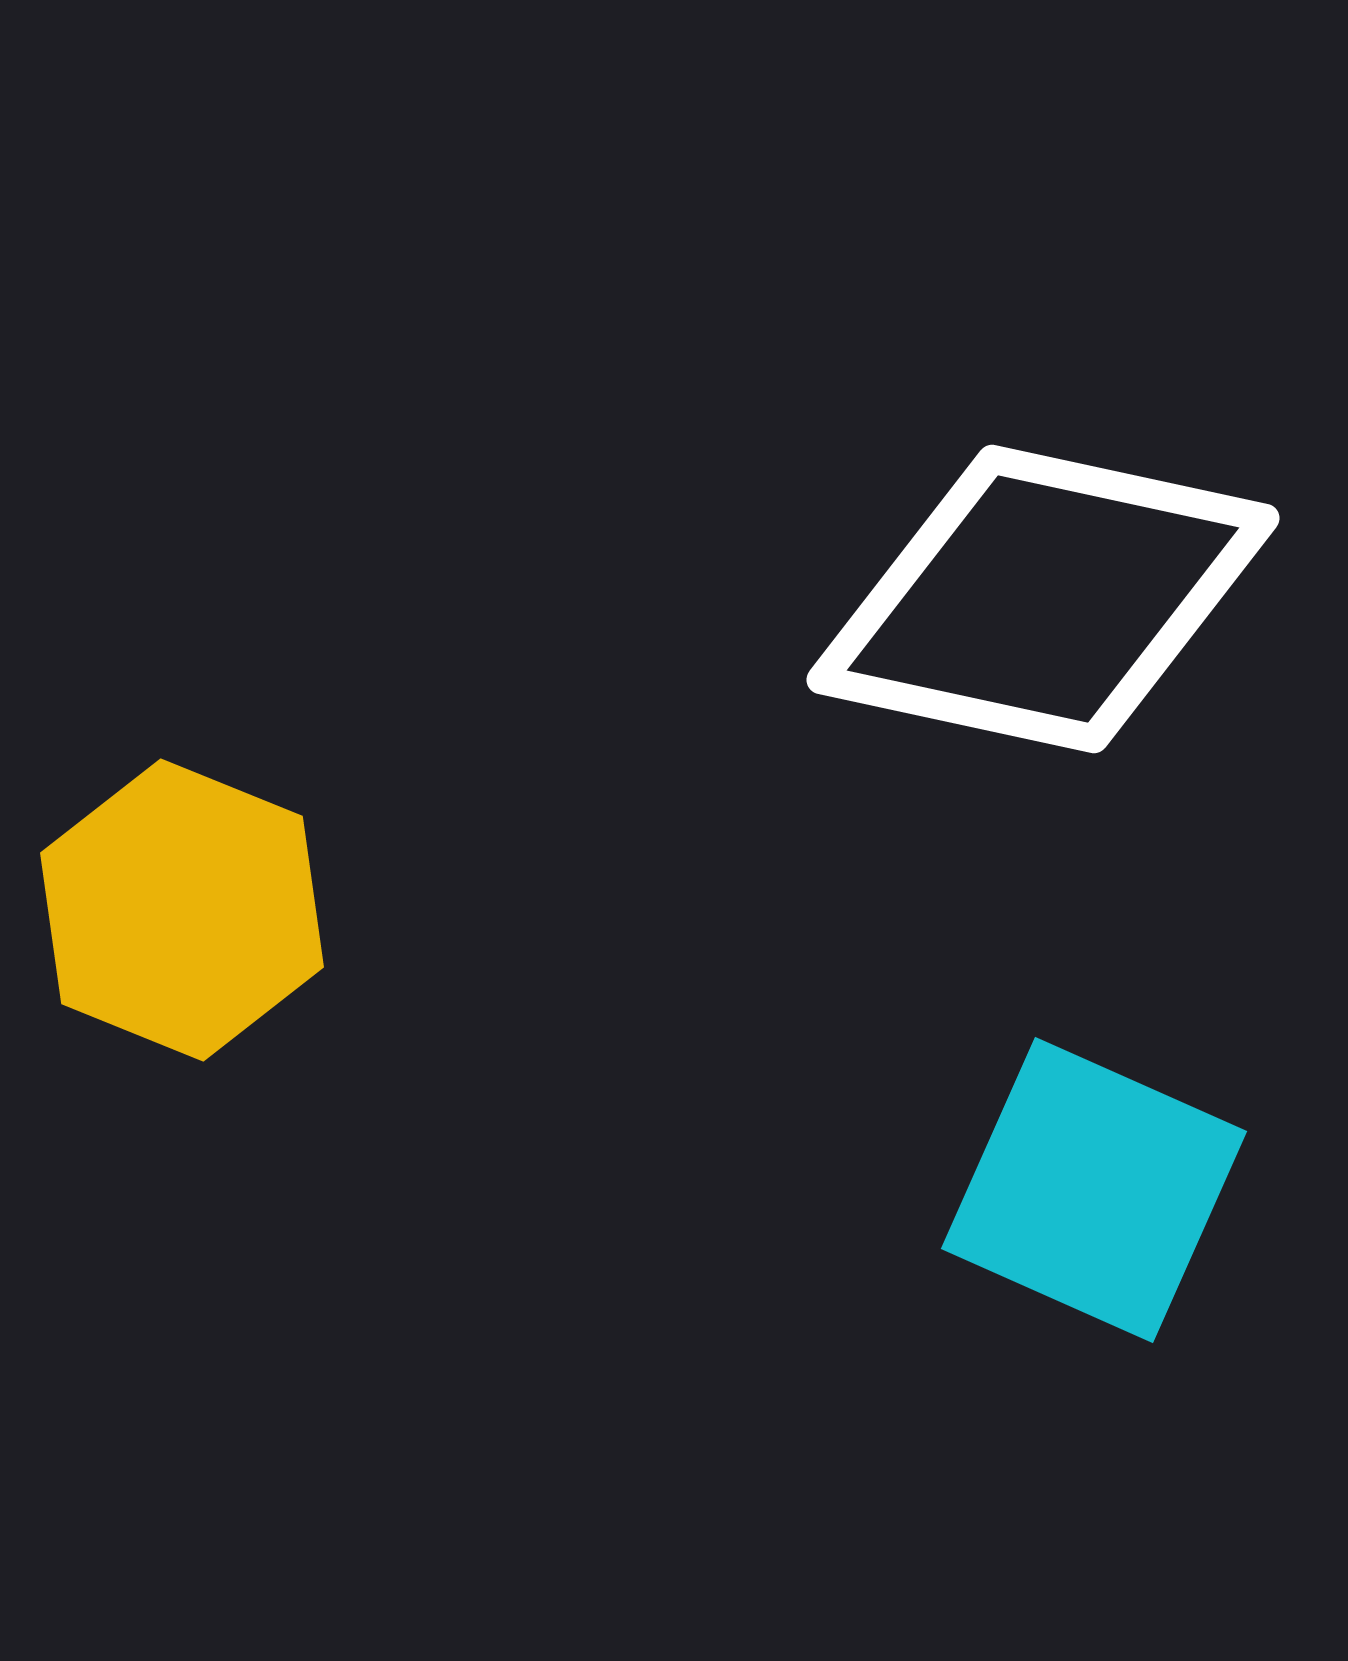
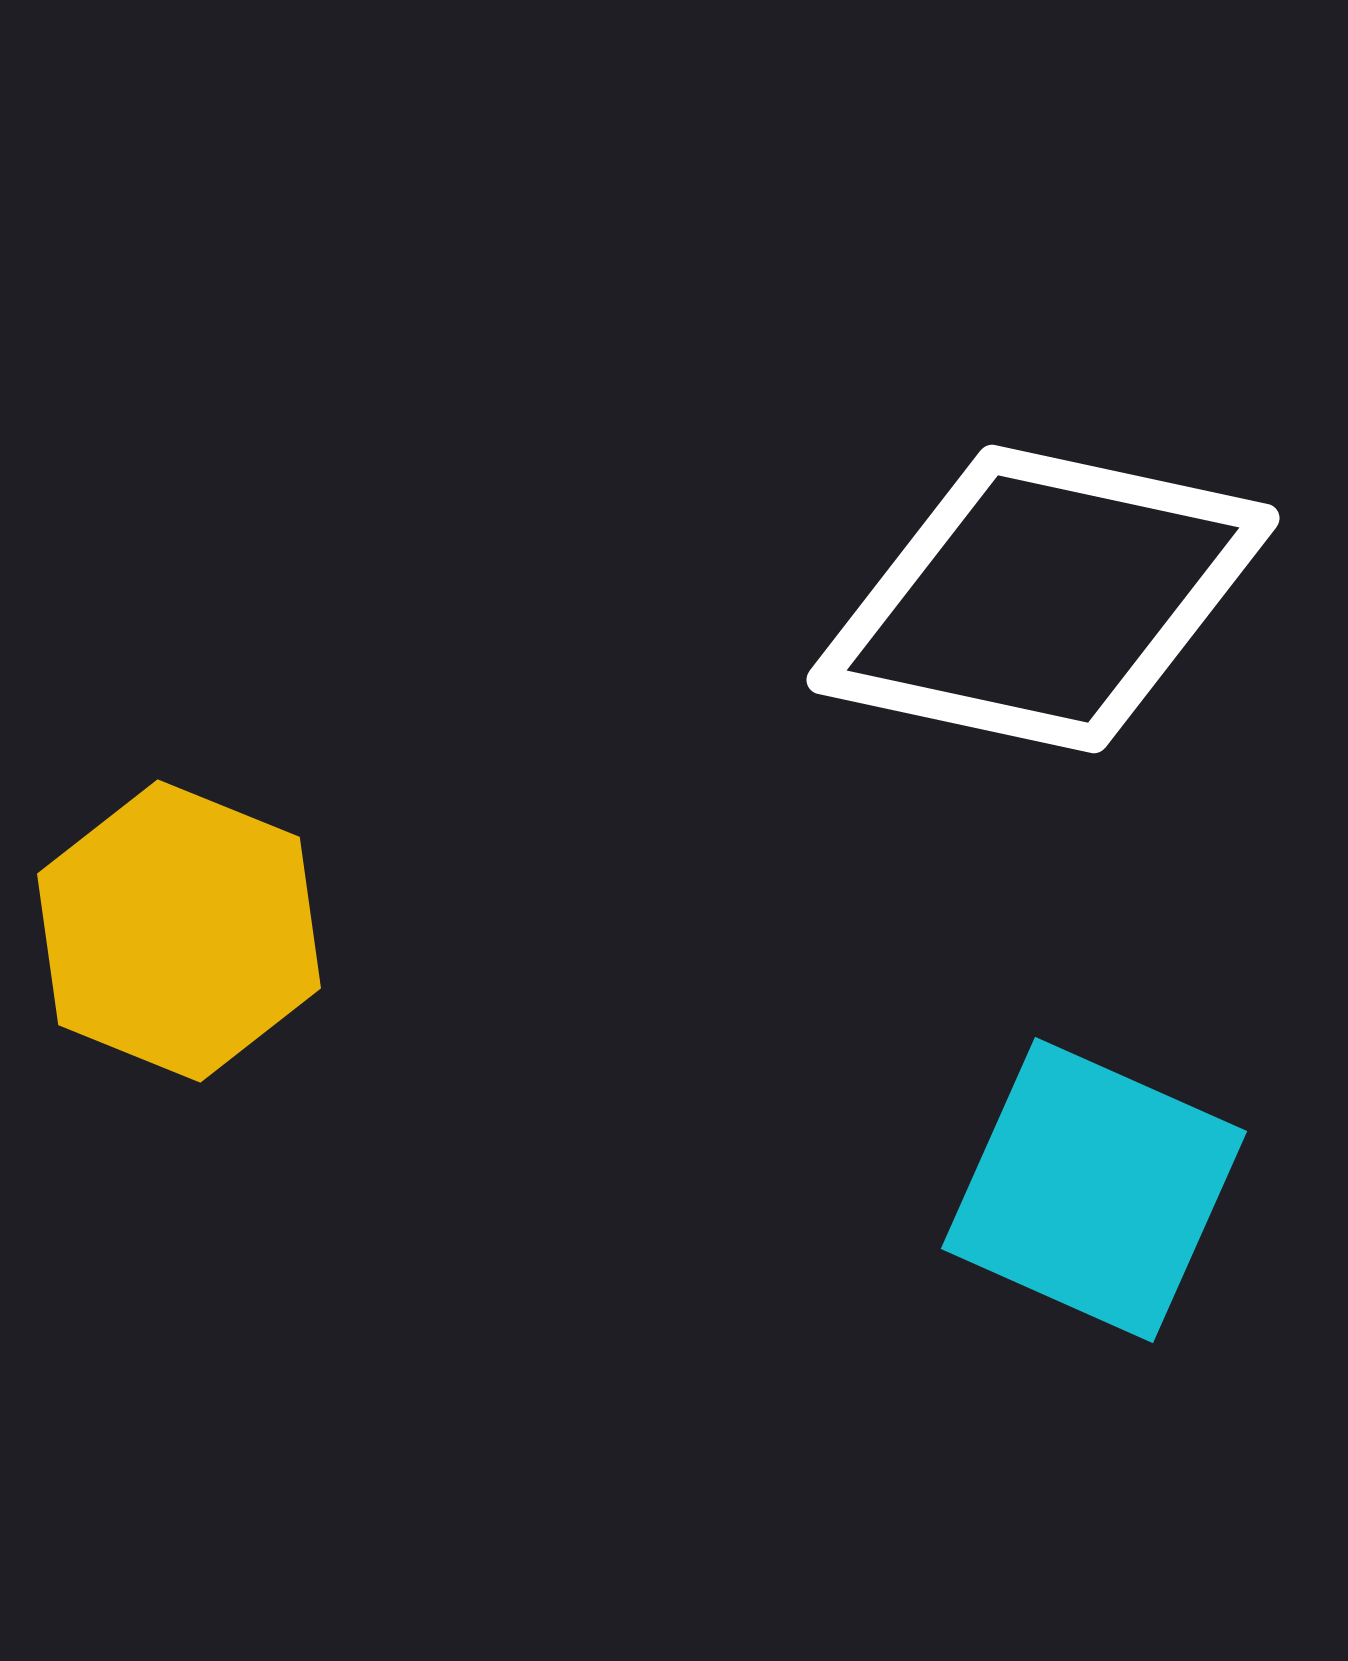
yellow hexagon: moved 3 px left, 21 px down
